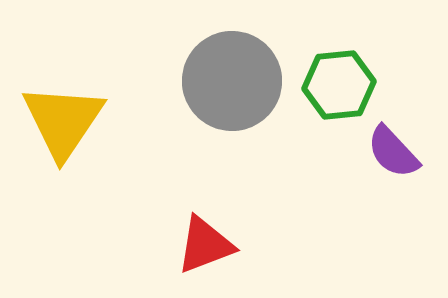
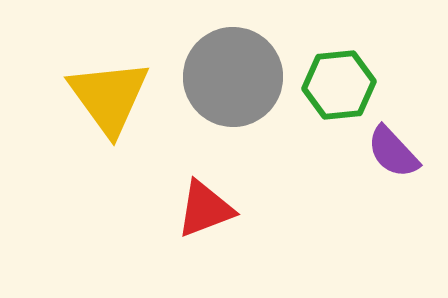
gray circle: moved 1 px right, 4 px up
yellow triangle: moved 46 px right, 24 px up; rotated 10 degrees counterclockwise
red triangle: moved 36 px up
